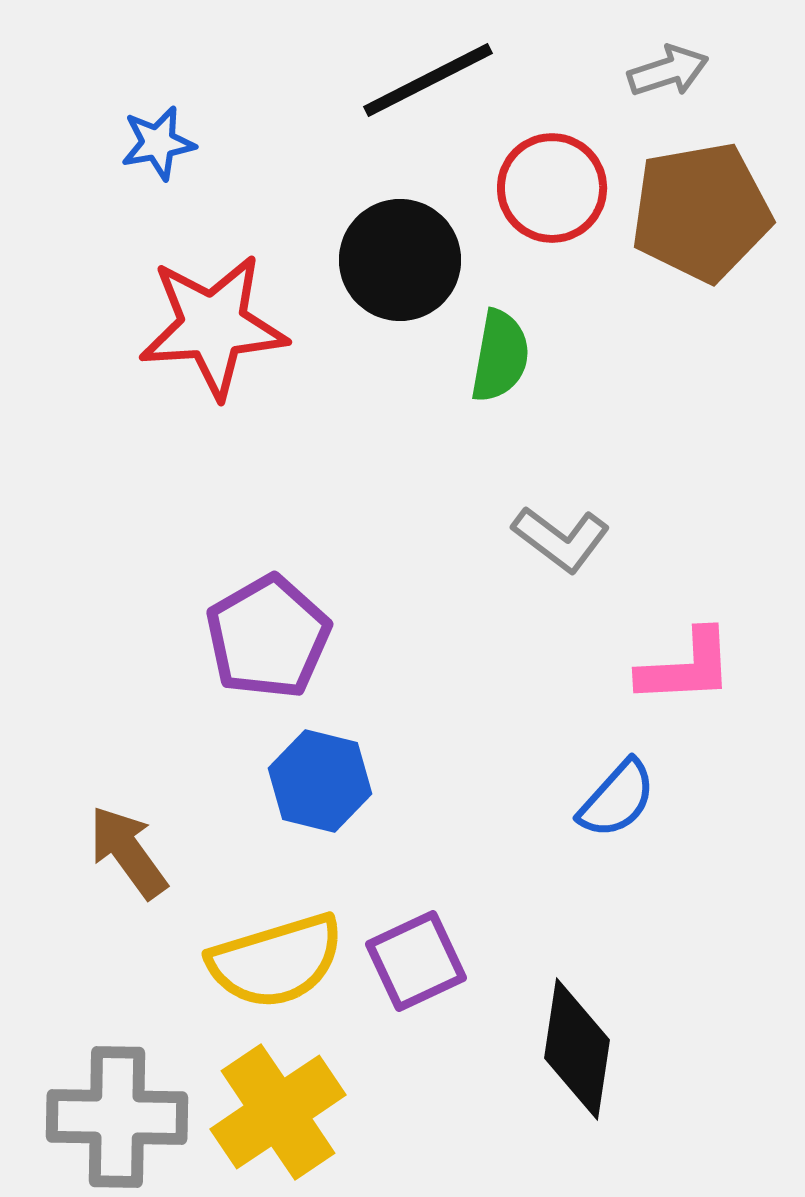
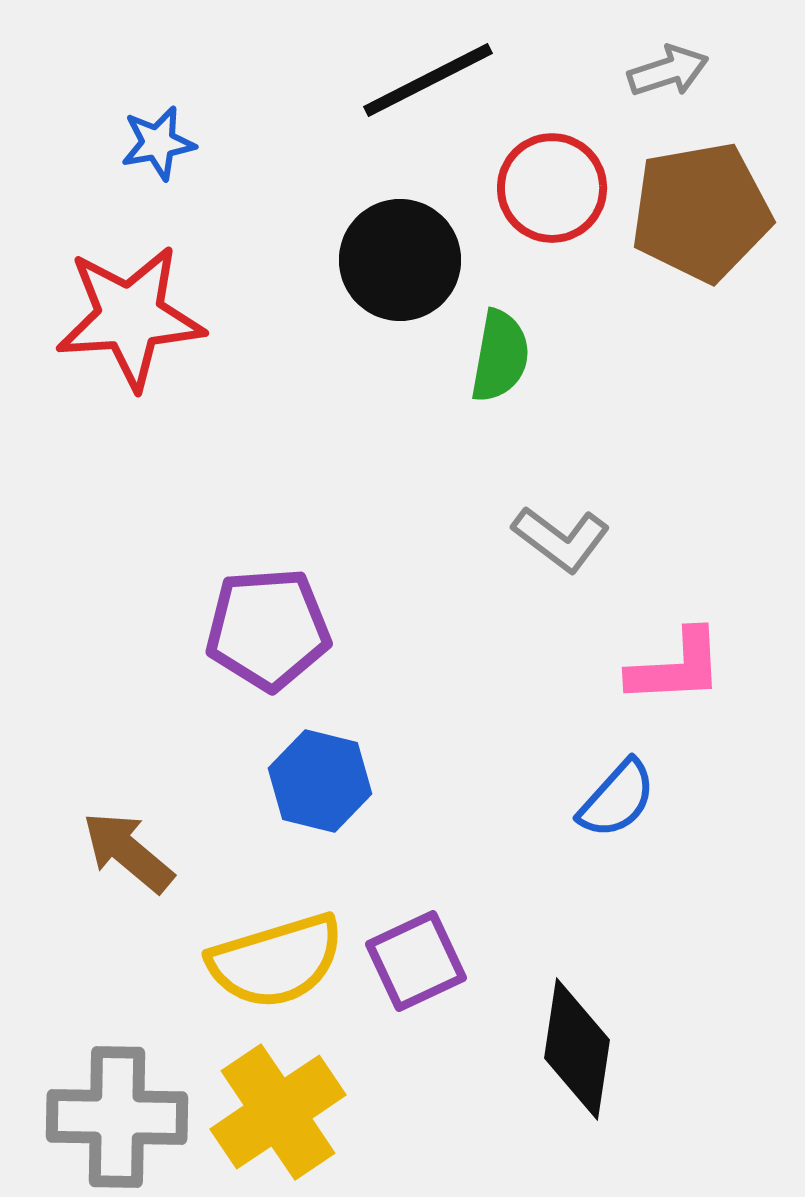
red star: moved 83 px left, 9 px up
purple pentagon: moved 8 px up; rotated 26 degrees clockwise
pink L-shape: moved 10 px left
brown arrow: rotated 14 degrees counterclockwise
